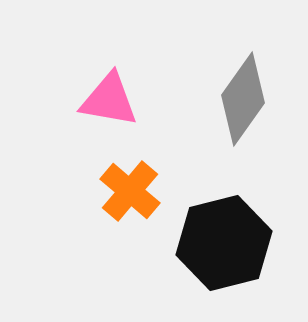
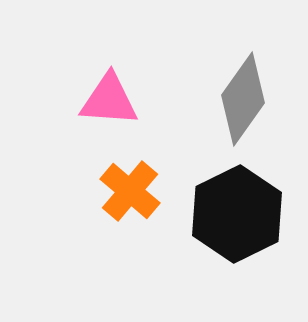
pink triangle: rotated 6 degrees counterclockwise
black hexagon: moved 13 px right, 29 px up; rotated 12 degrees counterclockwise
